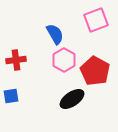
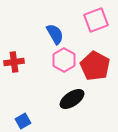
red cross: moved 2 px left, 2 px down
red pentagon: moved 5 px up
blue square: moved 12 px right, 25 px down; rotated 21 degrees counterclockwise
